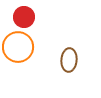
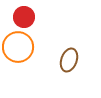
brown ellipse: rotated 15 degrees clockwise
